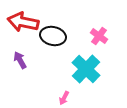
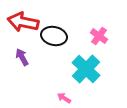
black ellipse: moved 1 px right
purple arrow: moved 2 px right, 3 px up
pink arrow: rotated 96 degrees clockwise
